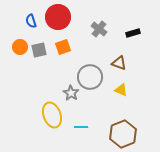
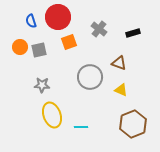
orange square: moved 6 px right, 5 px up
gray star: moved 29 px left, 8 px up; rotated 28 degrees counterclockwise
brown hexagon: moved 10 px right, 10 px up
